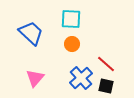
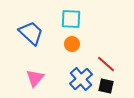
blue cross: moved 1 px down
